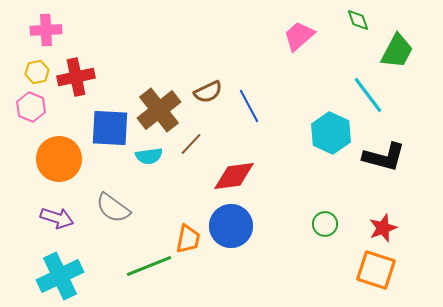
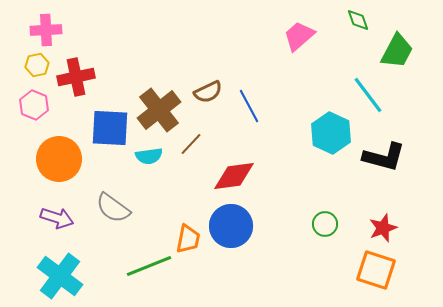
yellow hexagon: moved 7 px up
pink hexagon: moved 3 px right, 2 px up
cyan cross: rotated 27 degrees counterclockwise
